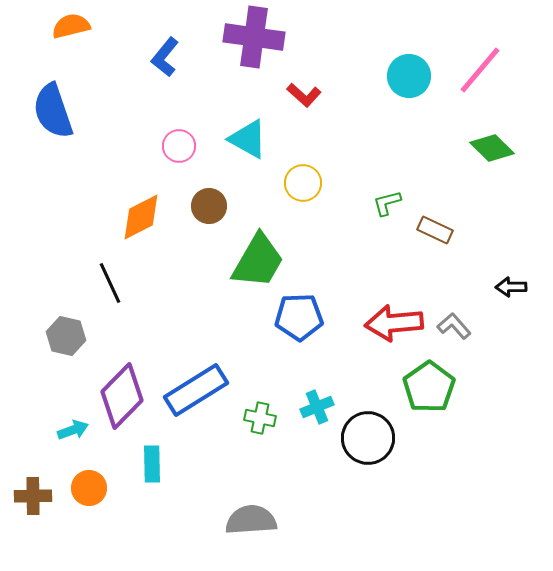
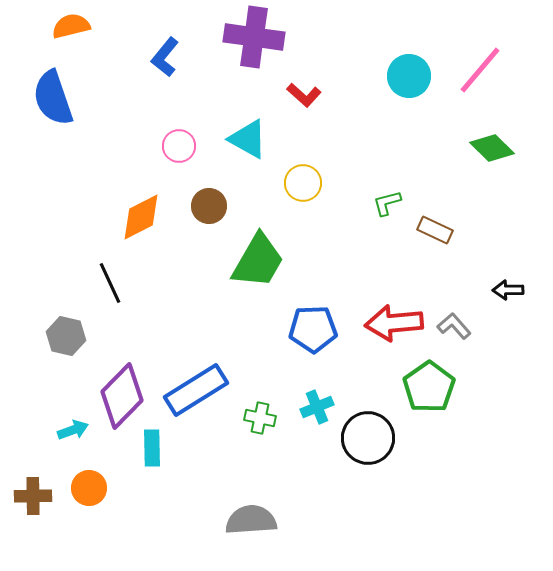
blue semicircle: moved 13 px up
black arrow: moved 3 px left, 3 px down
blue pentagon: moved 14 px right, 12 px down
cyan rectangle: moved 16 px up
